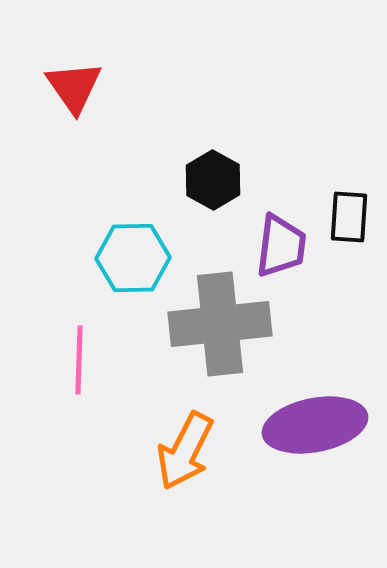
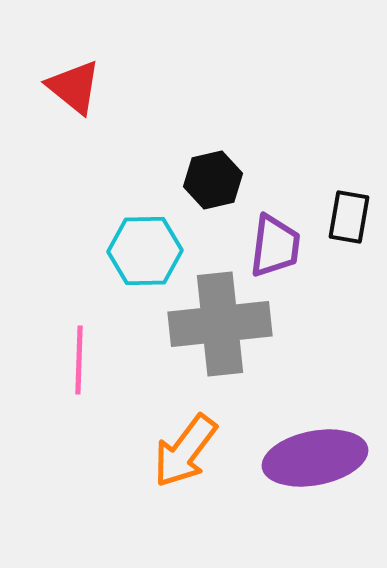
red triangle: rotated 16 degrees counterclockwise
black hexagon: rotated 18 degrees clockwise
black rectangle: rotated 6 degrees clockwise
purple trapezoid: moved 6 px left
cyan hexagon: moved 12 px right, 7 px up
purple ellipse: moved 33 px down
orange arrow: rotated 10 degrees clockwise
